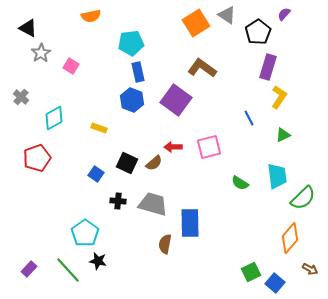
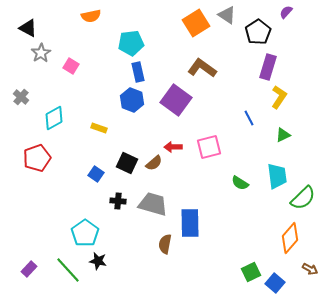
purple semicircle at (284, 14): moved 2 px right, 2 px up
